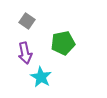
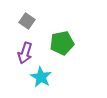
green pentagon: moved 1 px left
purple arrow: rotated 30 degrees clockwise
